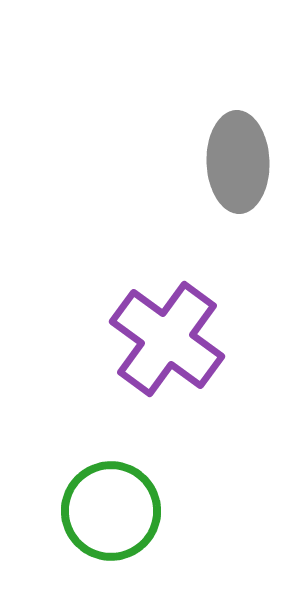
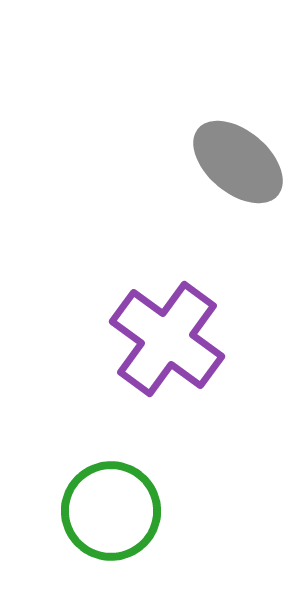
gray ellipse: rotated 48 degrees counterclockwise
